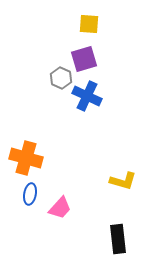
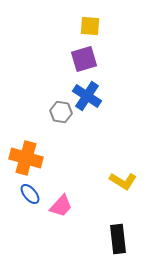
yellow square: moved 1 px right, 2 px down
gray hexagon: moved 34 px down; rotated 15 degrees counterclockwise
blue cross: rotated 8 degrees clockwise
yellow L-shape: rotated 16 degrees clockwise
blue ellipse: rotated 50 degrees counterclockwise
pink trapezoid: moved 1 px right, 2 px up
